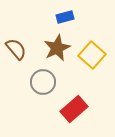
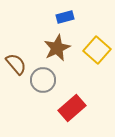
brown semicircle: moved 15 px down
yellow square: moved 5 px right, 5 px up
gray circle: moved 2 px up
red rectangle: moved 2 px left, 1 px up
